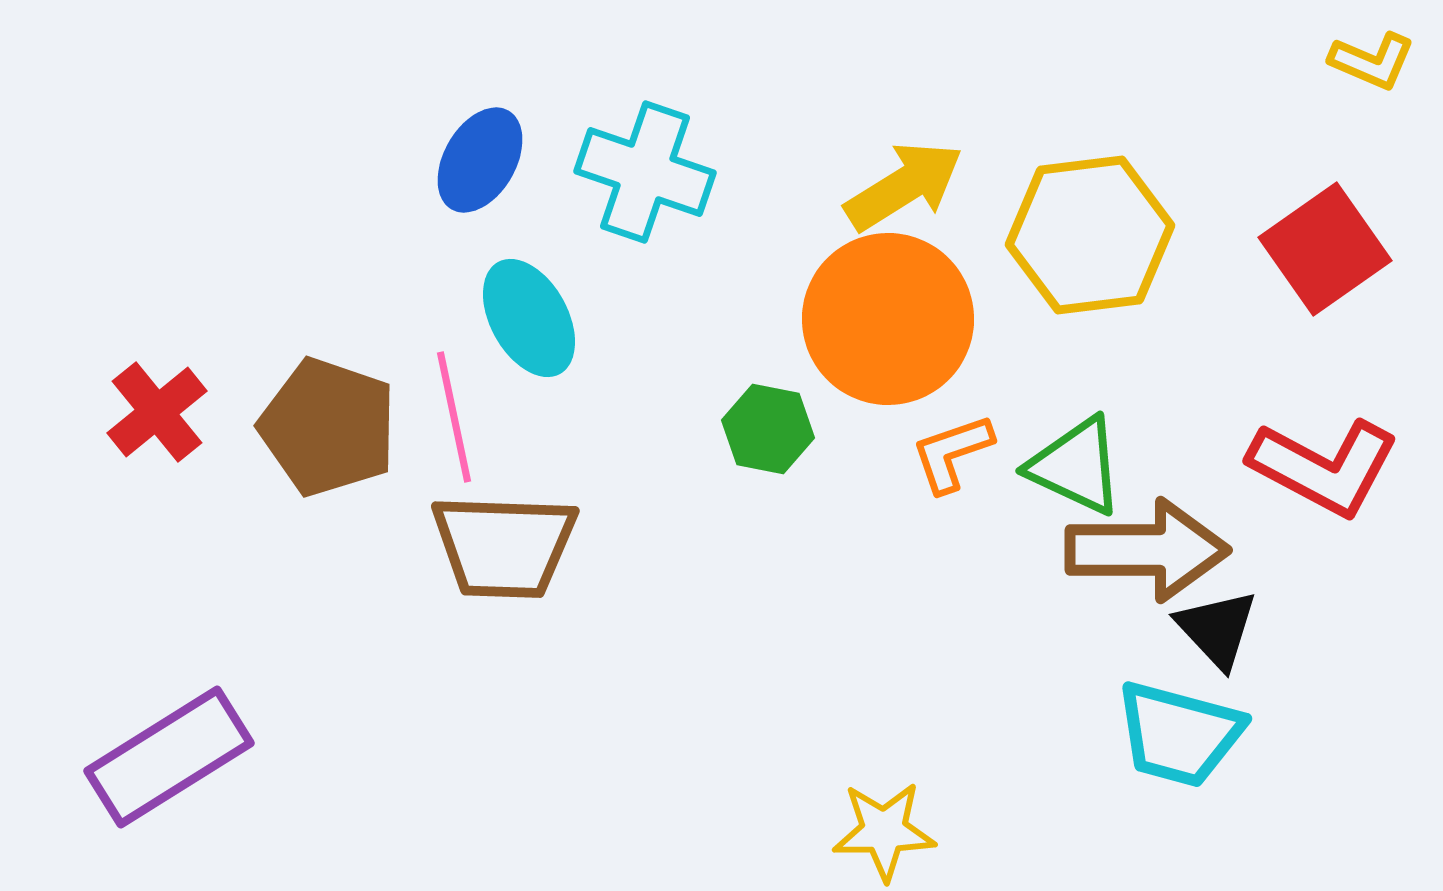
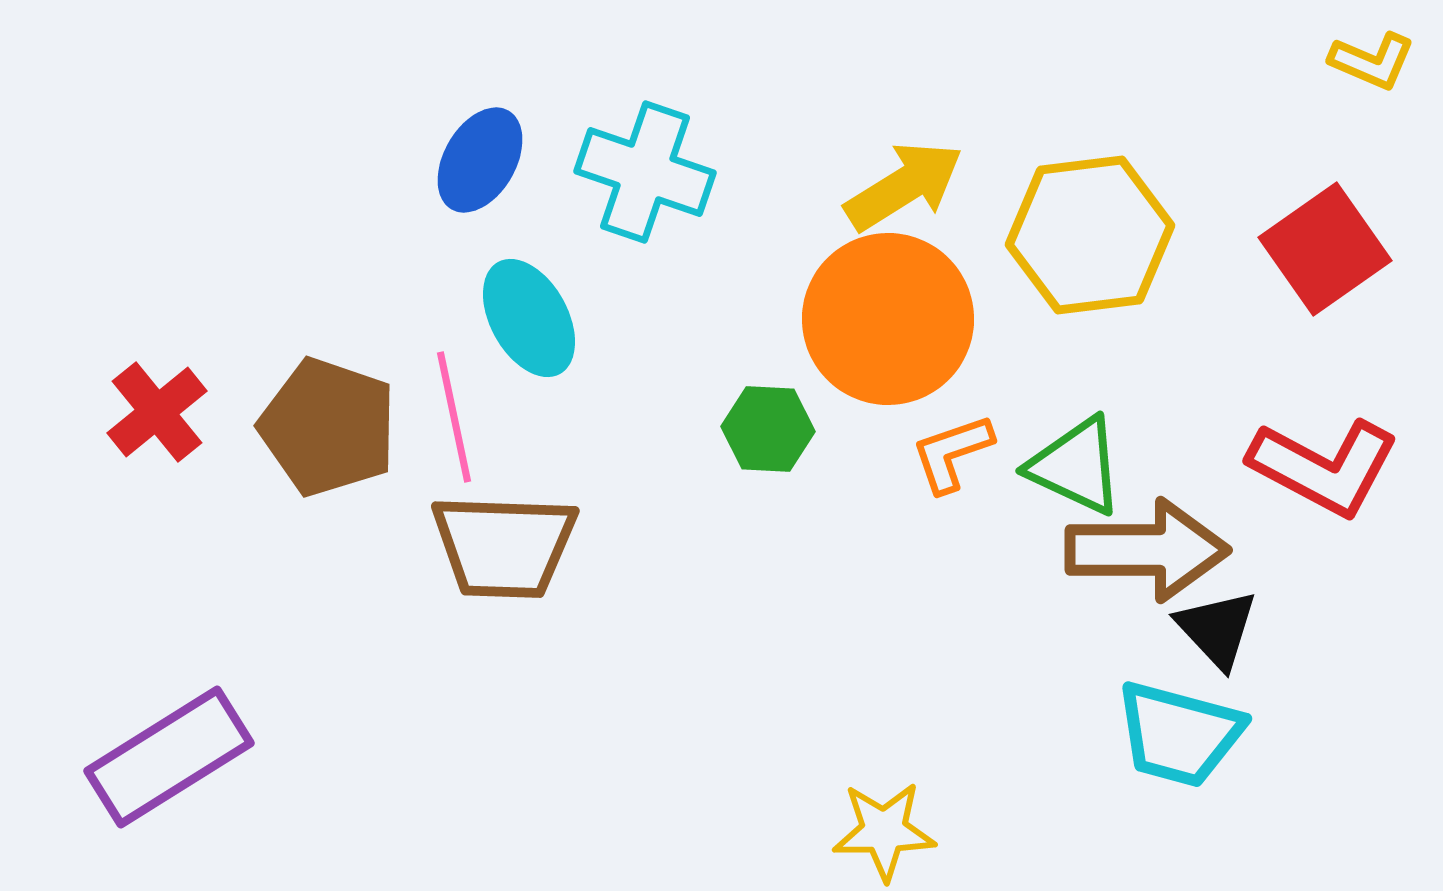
green hexagon: rotated 8 degrees counterclockwise
